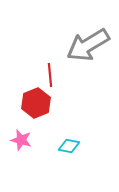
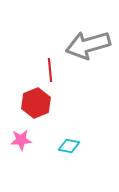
gray arrow: rotated 15 degrees clockwise
red line: moved 5 px up
pink star: rotated 20 degrees counterclockwise
